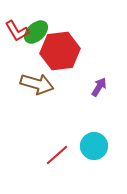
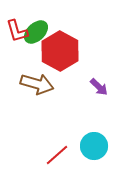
red L-shape: rotated 15 degrees clockwise
red hexagon: rotated 24 degrees counterclockwise
purple arrow: rotated 102 degrees clockwise
